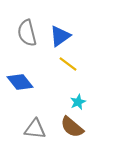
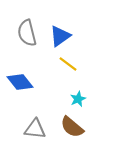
cyan star: moved 3 px up
